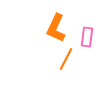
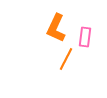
pink rectangle: moved 2 px left
